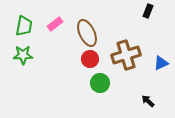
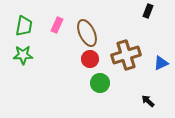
pink rectangle: moved 2 px right, 1 px down; rotated 28 degrees counterclockwise
